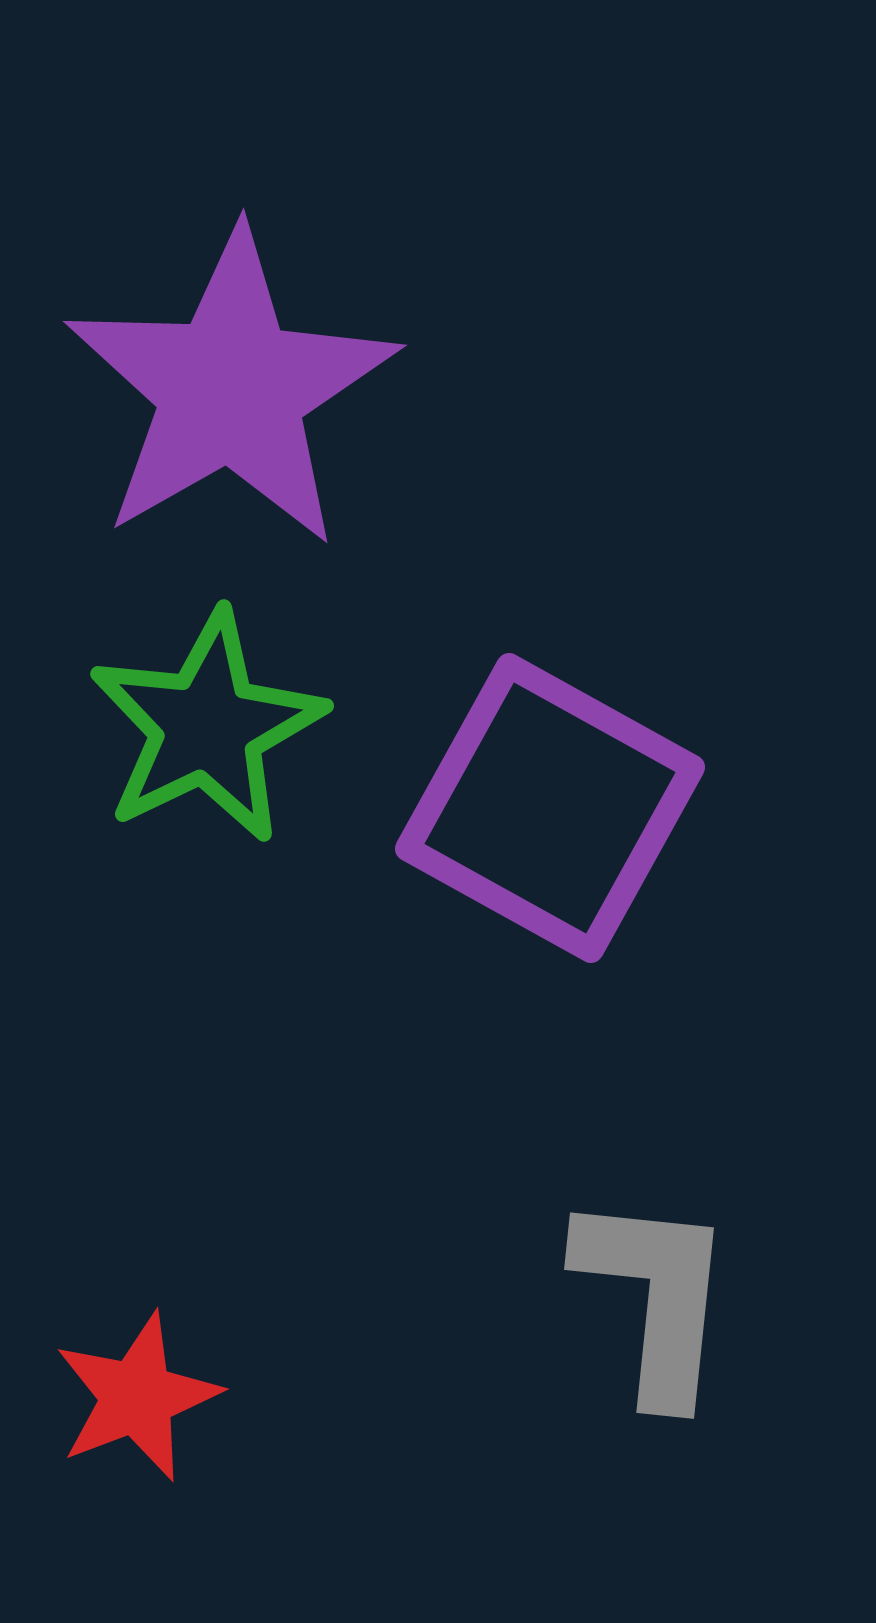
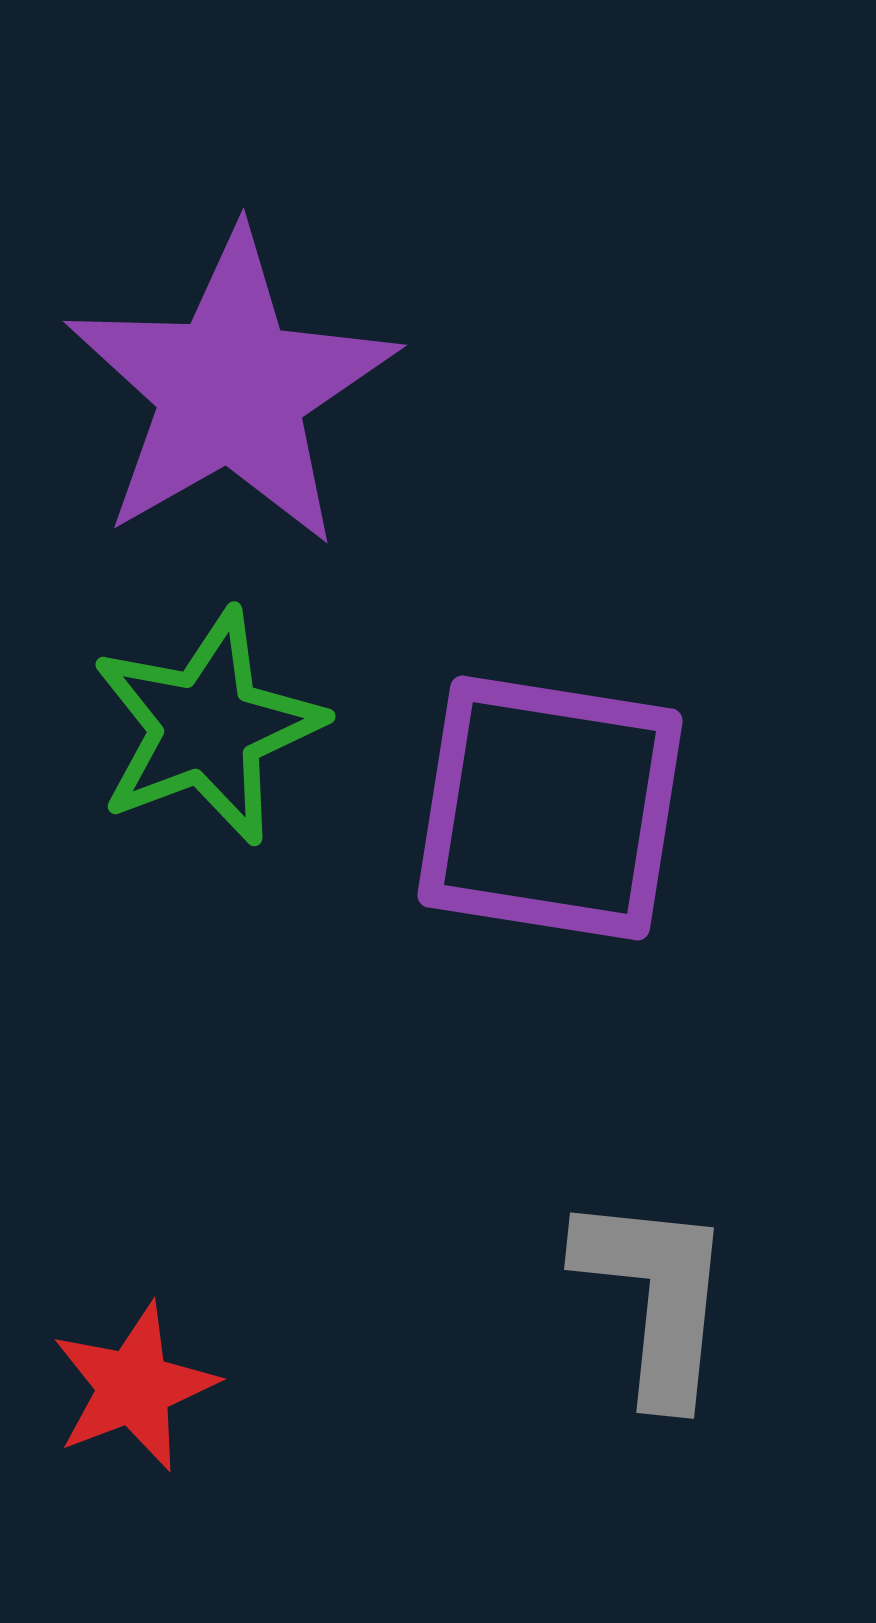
green star: rotated 5 degrees clockwise
purple square: rotated 20 degrees counterclockwise
red star: moved 3 px left, 10 px up
